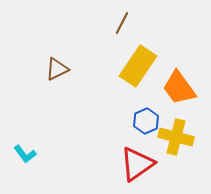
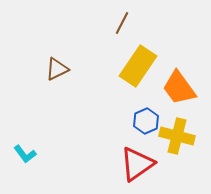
yellow cross: moved 1 px right, 1 px up
